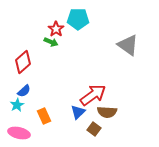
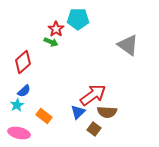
orange rectangle: rotated 28 degrees counterclockwise
